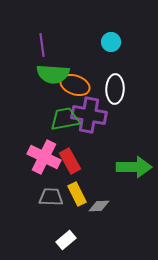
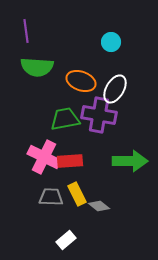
purple line: moved 16 px left, 14 px up
green semicircle: moved 16 px left, 7 px up
orange ellipse: moved 6 px right, 4 px up
white ellipse: rotated 28 degrees clockwise
purple cross: moved 10 px right
red rectangle: rotated 65 degrees counterclockwise
green arrow: moved 4 px left, 6 px up
gray diamond: rotated 40 degrees clockwise
